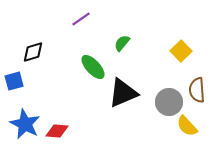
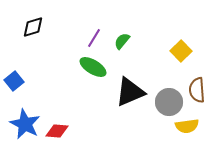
purple line: moved 13 px right, 19 px down; rotated 24 degrees counterclockwise
green semicircle: moved 2 px up
black diamond: moved 25 px up
green ellipse: rotated 16 degrees counterclockwise
blue square: rotated 24 degrees counterclockwise
black triangle: moved 7 px right, 1 px up
yellow semicircle: rotated 55 degrees counterclockwise
